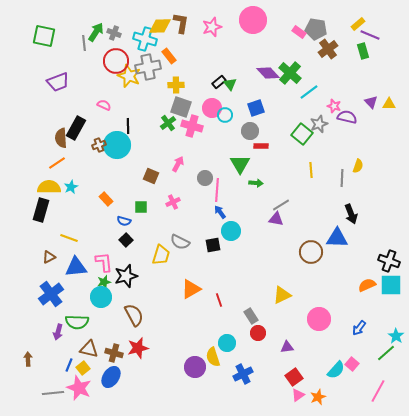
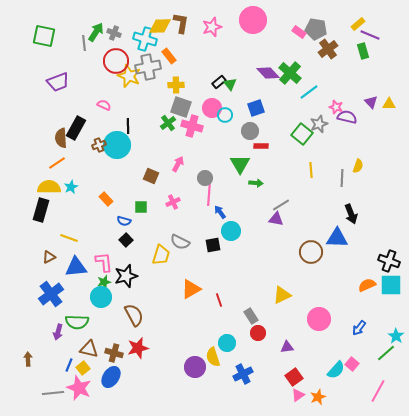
pink star at (334, 106): moved 2 px right, 1 px down
pink line at (217, 190): moved 8 px left, 4 px down
